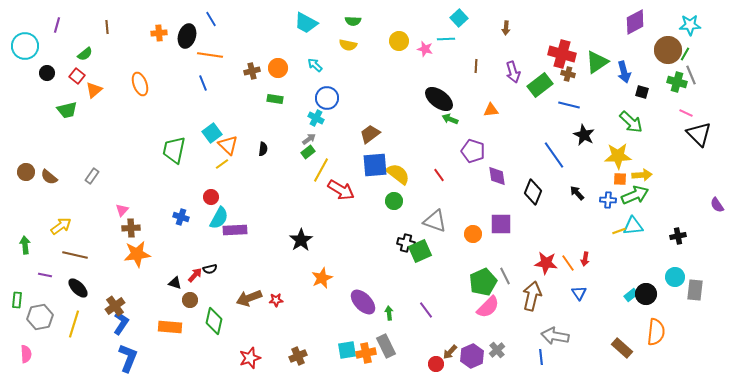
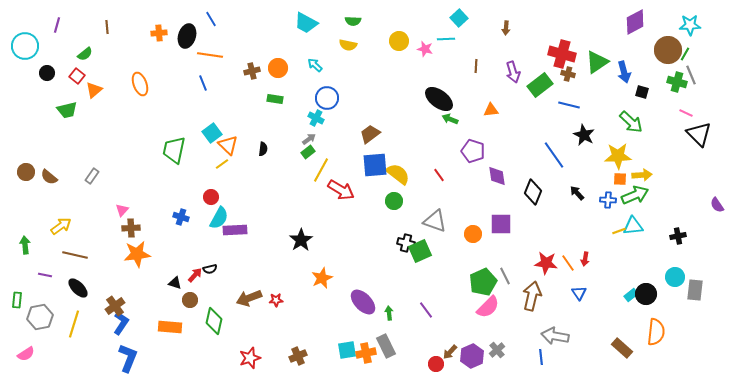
pink semicircle at (26, 354): rotated 60 degrees clockwise
